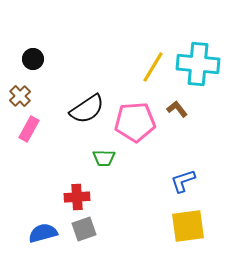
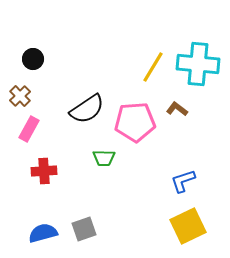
brown L-shape: rotated 15 degrees counterclockwise
red cross: moved 33 px left, 26 px up
yellow square: rotated 18 degrees counterclockwise
